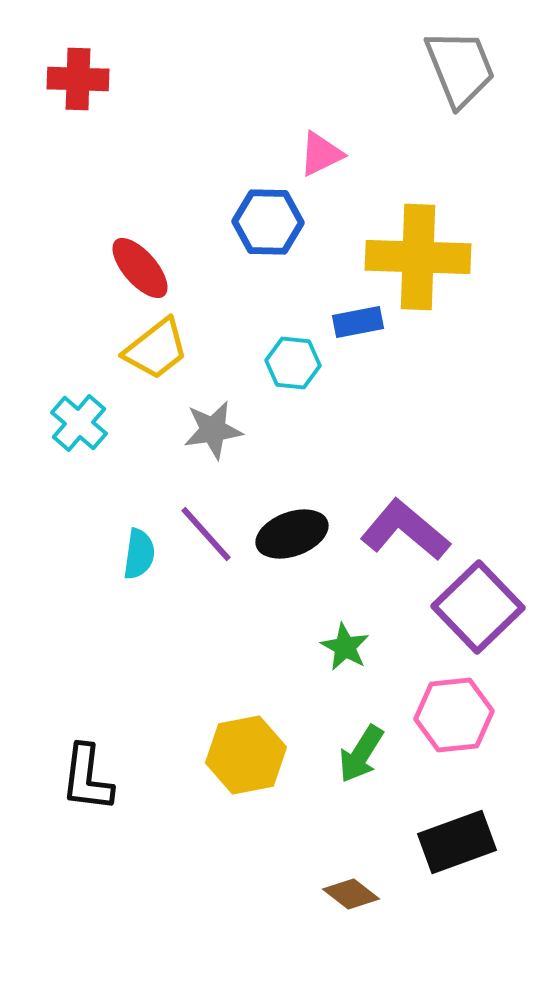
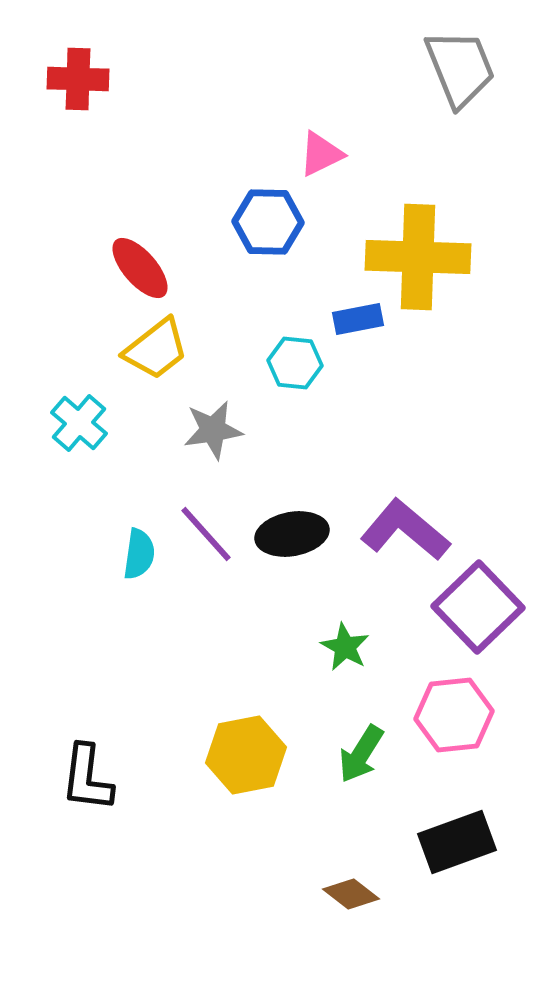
blue rectangle: moved 3 px up
cyan hexagon: moved 2 px right
black ellipse: rotated 10 degrees clockwise
